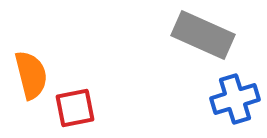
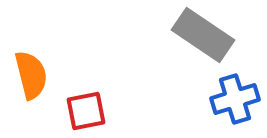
gray rectangle: rotated 10 degrees clockwise
red square: moved 11 px right, 3 px down
